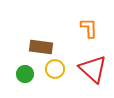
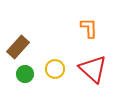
brown rectangle: moved 23 px left; rotated 55 degrees counterclockwise
